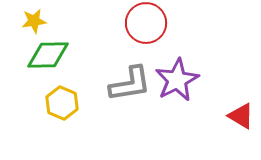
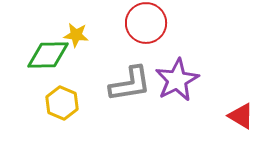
yellow star: moved 42 px right, 14 px down; rotated 15 degrees clockwise
